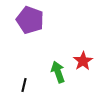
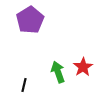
purple pentagon: rotated 20 degrees clockwise
red star: moved 6 px down
